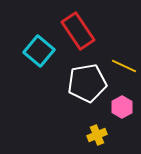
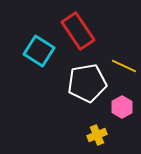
cyan square: rotated 8 degrees counterclockwise
